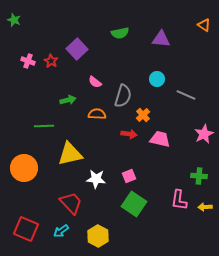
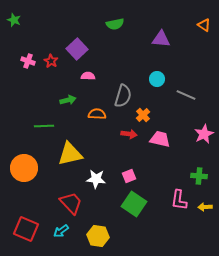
green semicircle: moved 5 px left, 9 px up
pink semicircle: moved 7 px left, 6 px up; rotated 144 degrees clockwise
yellow hexagon: rotated 20 degrees counterclockwise
